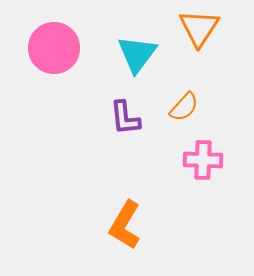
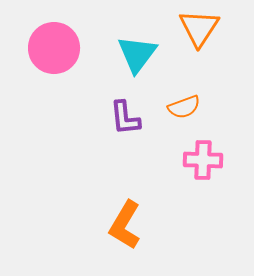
orange semicircle: rotated 28 degrees clockwise
